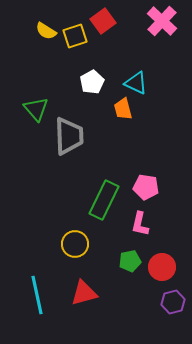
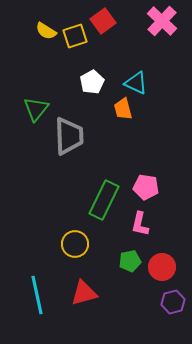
green triangle: rotated 20 degrees clockwise
